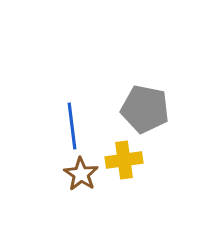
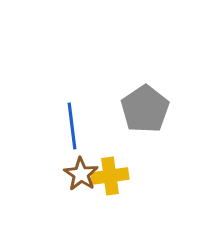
gray pentagon: rotated 27 degrees clockwise
yellow cross: moved 14 px left, 16 px down
